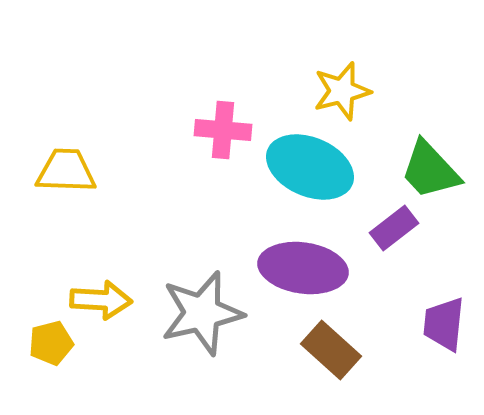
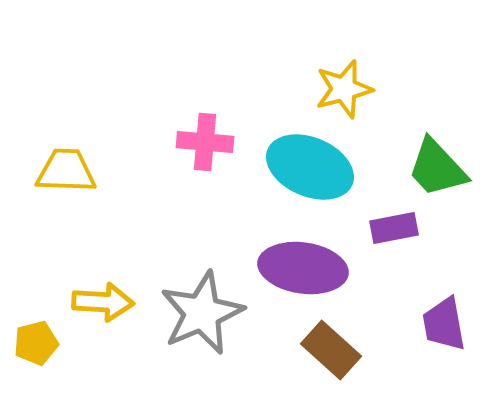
yellow star: moved 2 px right, 2 px up
pink cross: moved 18 px left, 12 px down
green trapezoid: moved 7 px right, 2 px up
purple rectangle: rotated 27 degrees clockwise
yellow arrow: moved 2 px right, 2 px down
gray star: rotated 10 degrees counterclockwise
purple trapezoid: rotated 16 degrees counterclockwise
yellow pentagon: moved 15 px left
